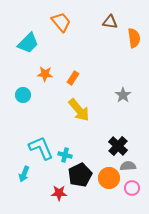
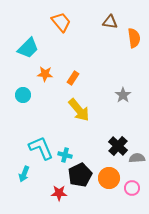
cyan trapezoid: moved 5 px down
gray semicircle: moved 9 px right, 8 px up
